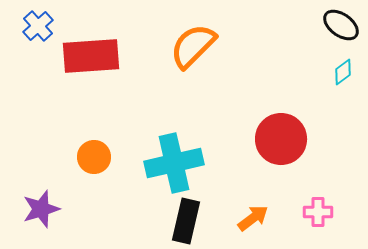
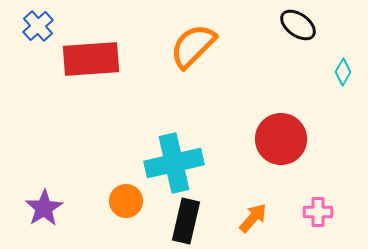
black ellipse: moved 43 px left
red rectangle: moved 3 px down
cyan diamond: rotated 24 degrees counterclockwise
orange circle: moved 32 px right, 44 px down
purple star: moved 3 px right, 1 px up; rotated 15 degrees counterclockwise
orange arrow: rotated 12 degrees counterclockwise
